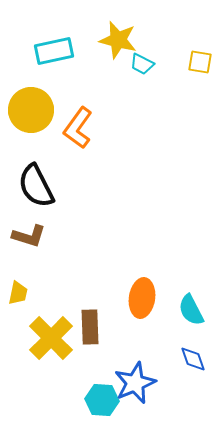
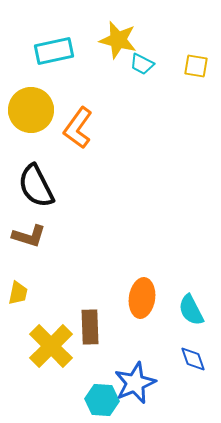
yellow square: moved 4 px left, 4 px down
yellow cross: moved 8 px down
